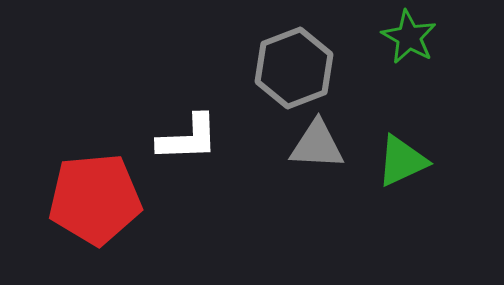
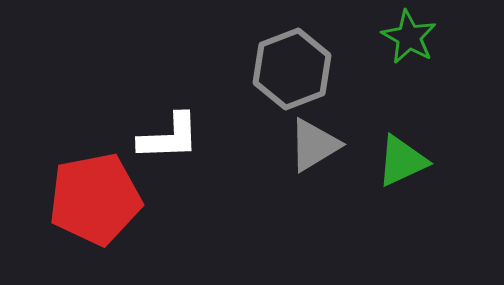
gray hexagon: moved 2 px left, 1 px down
white L-shape: moved 19 px left, 1 px up
gray triangle: moved 3 px left; rotated 34 degrees counterclockwise
red pentagon: rotated 6 degrees counterclockwise
